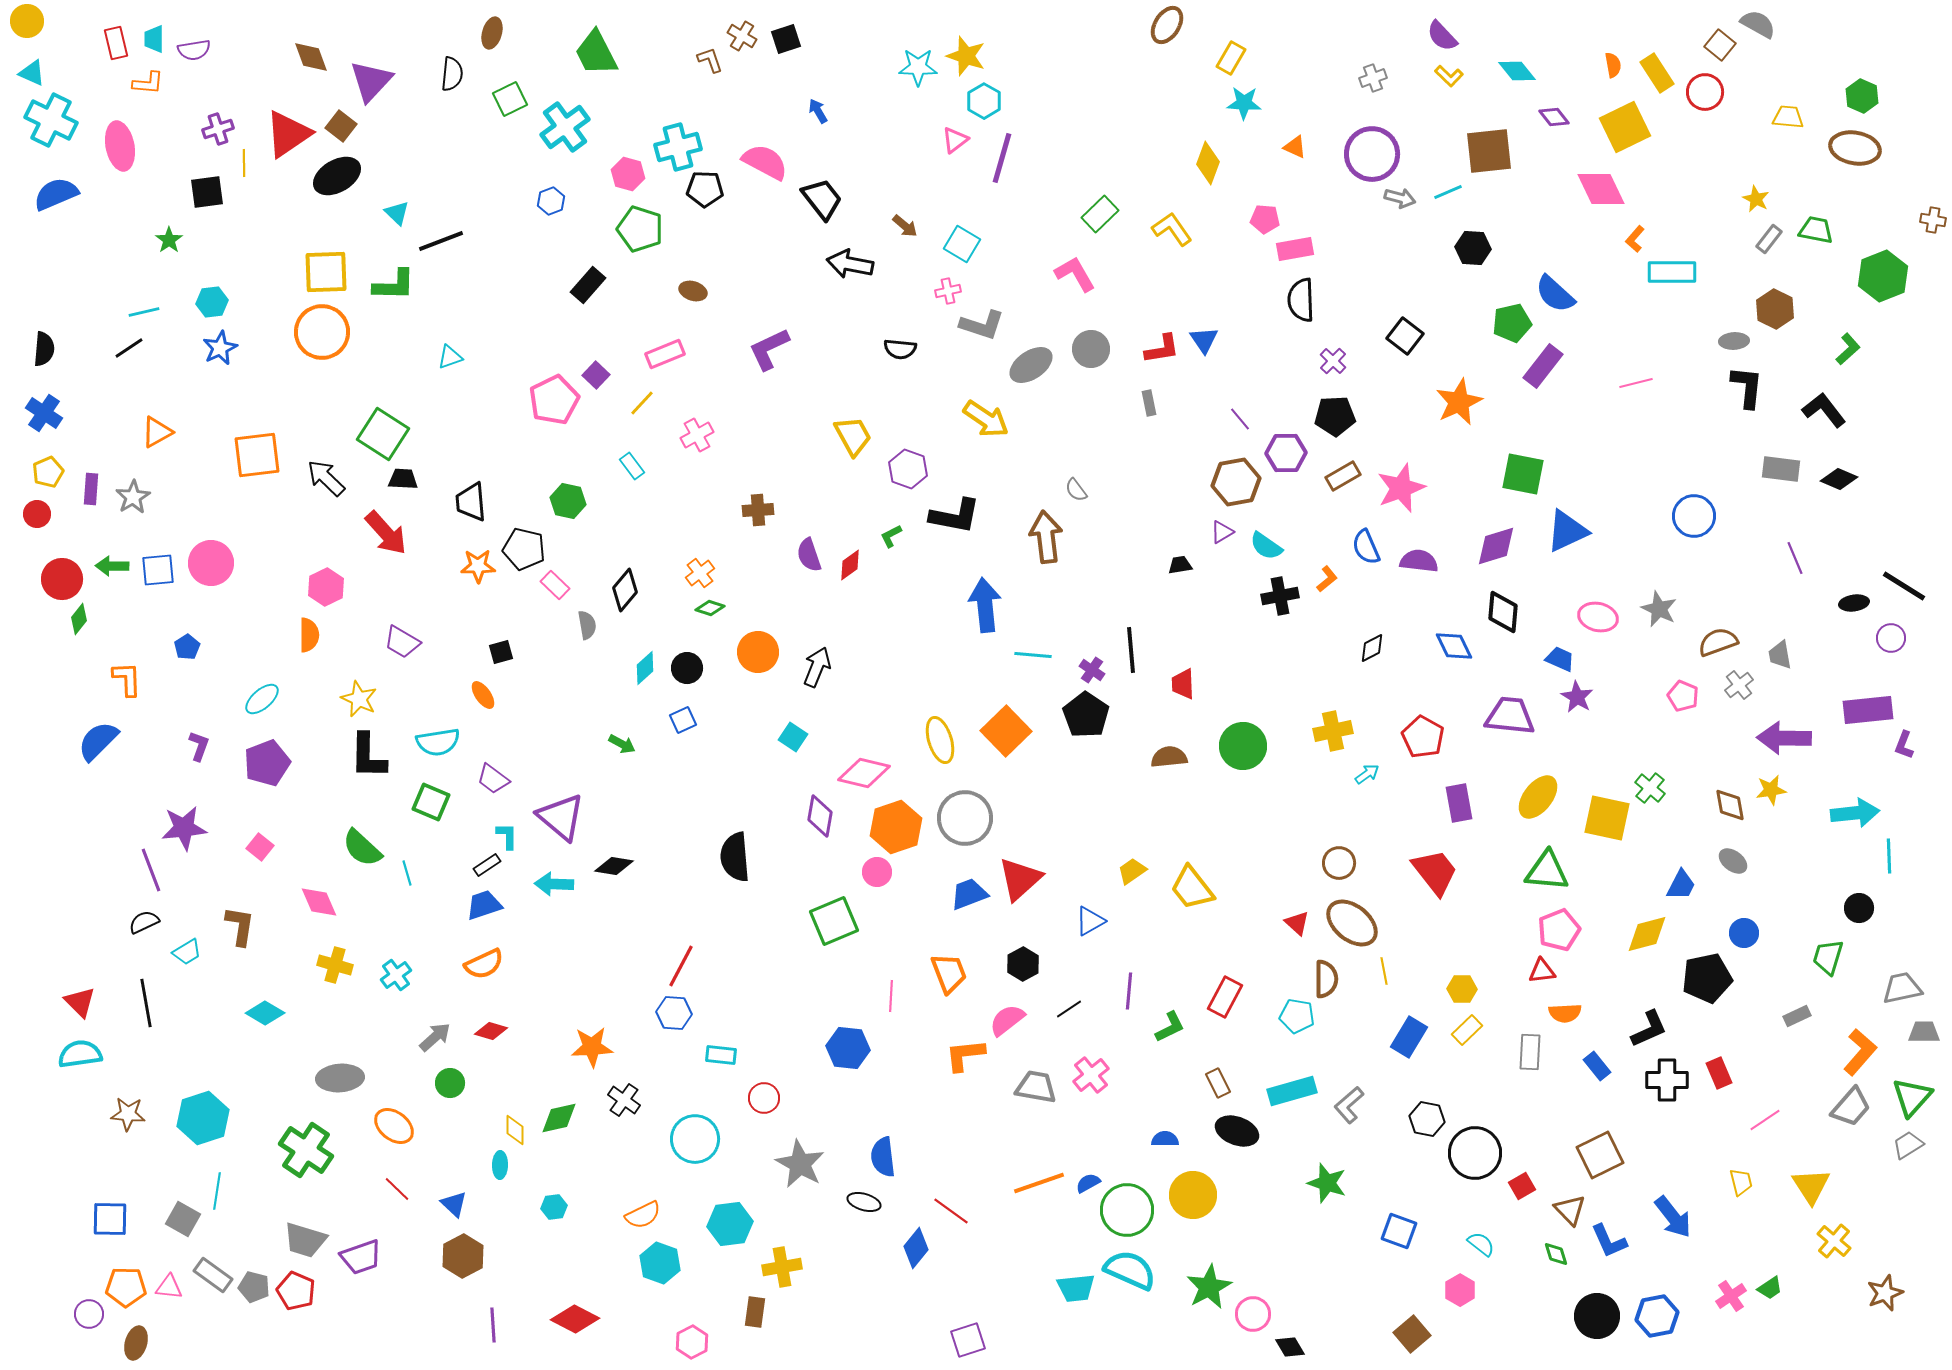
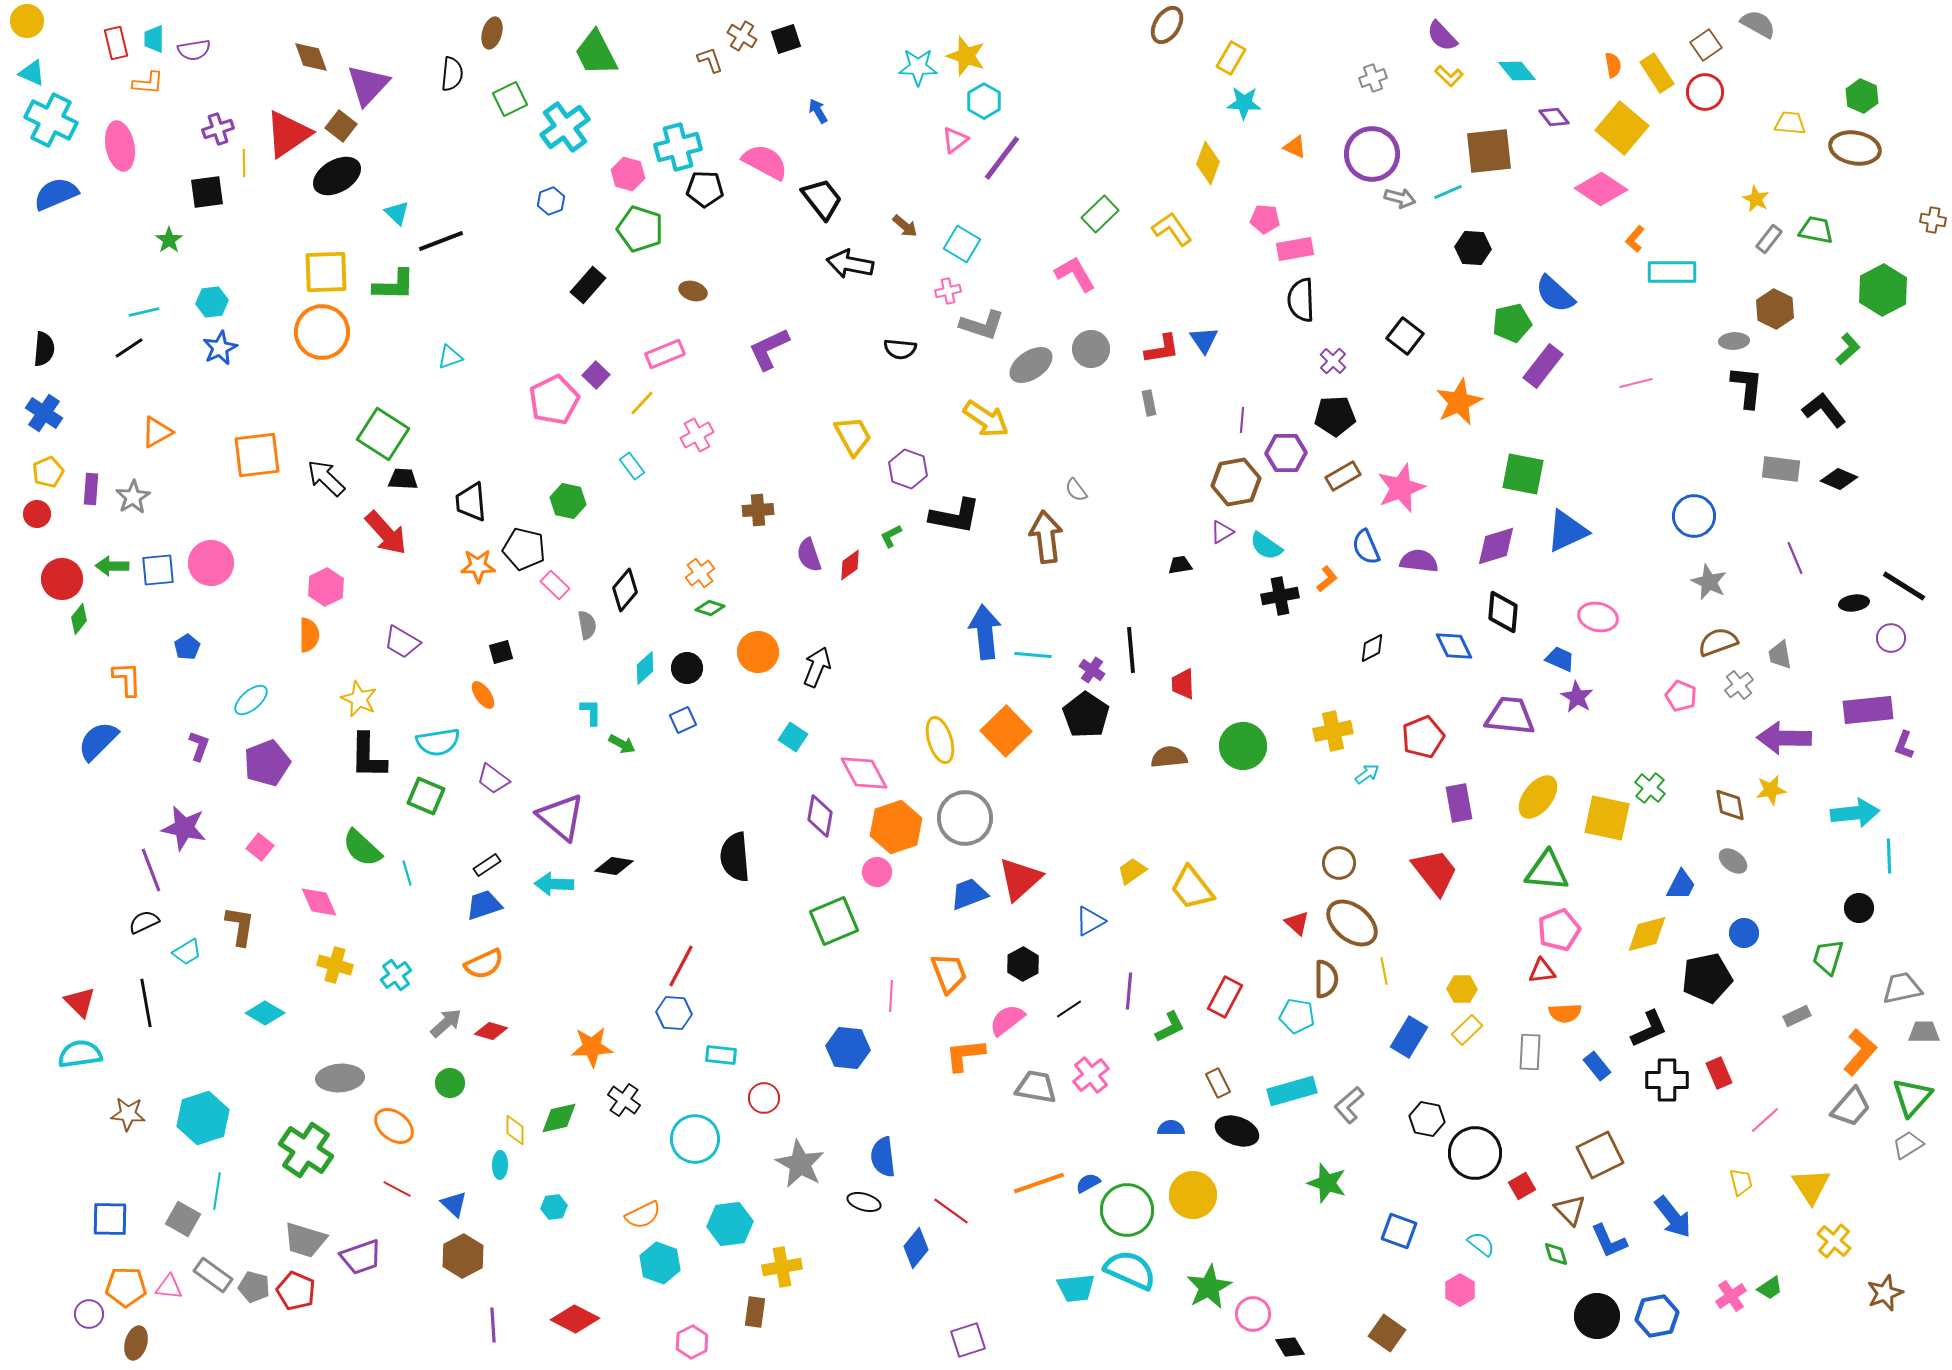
brown square at (1720, 45): moved 14 px left; rotated 16 degrees clockwise
purple triangle at (371, 81): moved 3 px left, 4 px down
yellow trapezoid at (1788, 117): moved 2 px right, 6 px down
yellow square at (1625, 127): moved 3 px left, 1 px down; rotated 24 degrees counterclockwise
purple line at (1002, 158): rotated 21 degrees clockwise
pink diamond at (1601, 189): rotated 30 degrees counterclockwise
green hexagon at (1883, 276): moved 14 px down; rotated 6 degrees counterclockwise
purple line at (1240, 419): moved 2 px right, 1 px down; rotated 45 degrees clockwise
blue arrow at (985, 605): moved 27 px down
gray star at (1659, 609): moved 50 px right, 27 px up
pink pentagon at (1683, 696): moved 2 px left
cyan ellipse at (262, 699): moved 11 px left, 1 px down
red pentagon at (1423, 737): rotated 21 degrees clockwise
pink diamond at (864, 773): rotated 48 degrees clockwise
green square at (431, 802): moved 5 px left, 6 px up
purple star at (184, 828): rotated 18 degrees clockwise
cyan L-shape at (507, 836): moved 84 px right, 124 px up
gray arrow at (435, 1037): moved 11 px right, 14 px up
pink line at (1765, 1120): rotated 8 degrees counterclockwise
blue semicircle at (1165, 1139): moved 6 px right, 11 px up
red line at (397, 1189): rotated 16 degrees counterclockwise
brown square at (1412, 1334): moved 25 px left, 1 px up; rotated 15 degrees counterclockwise
